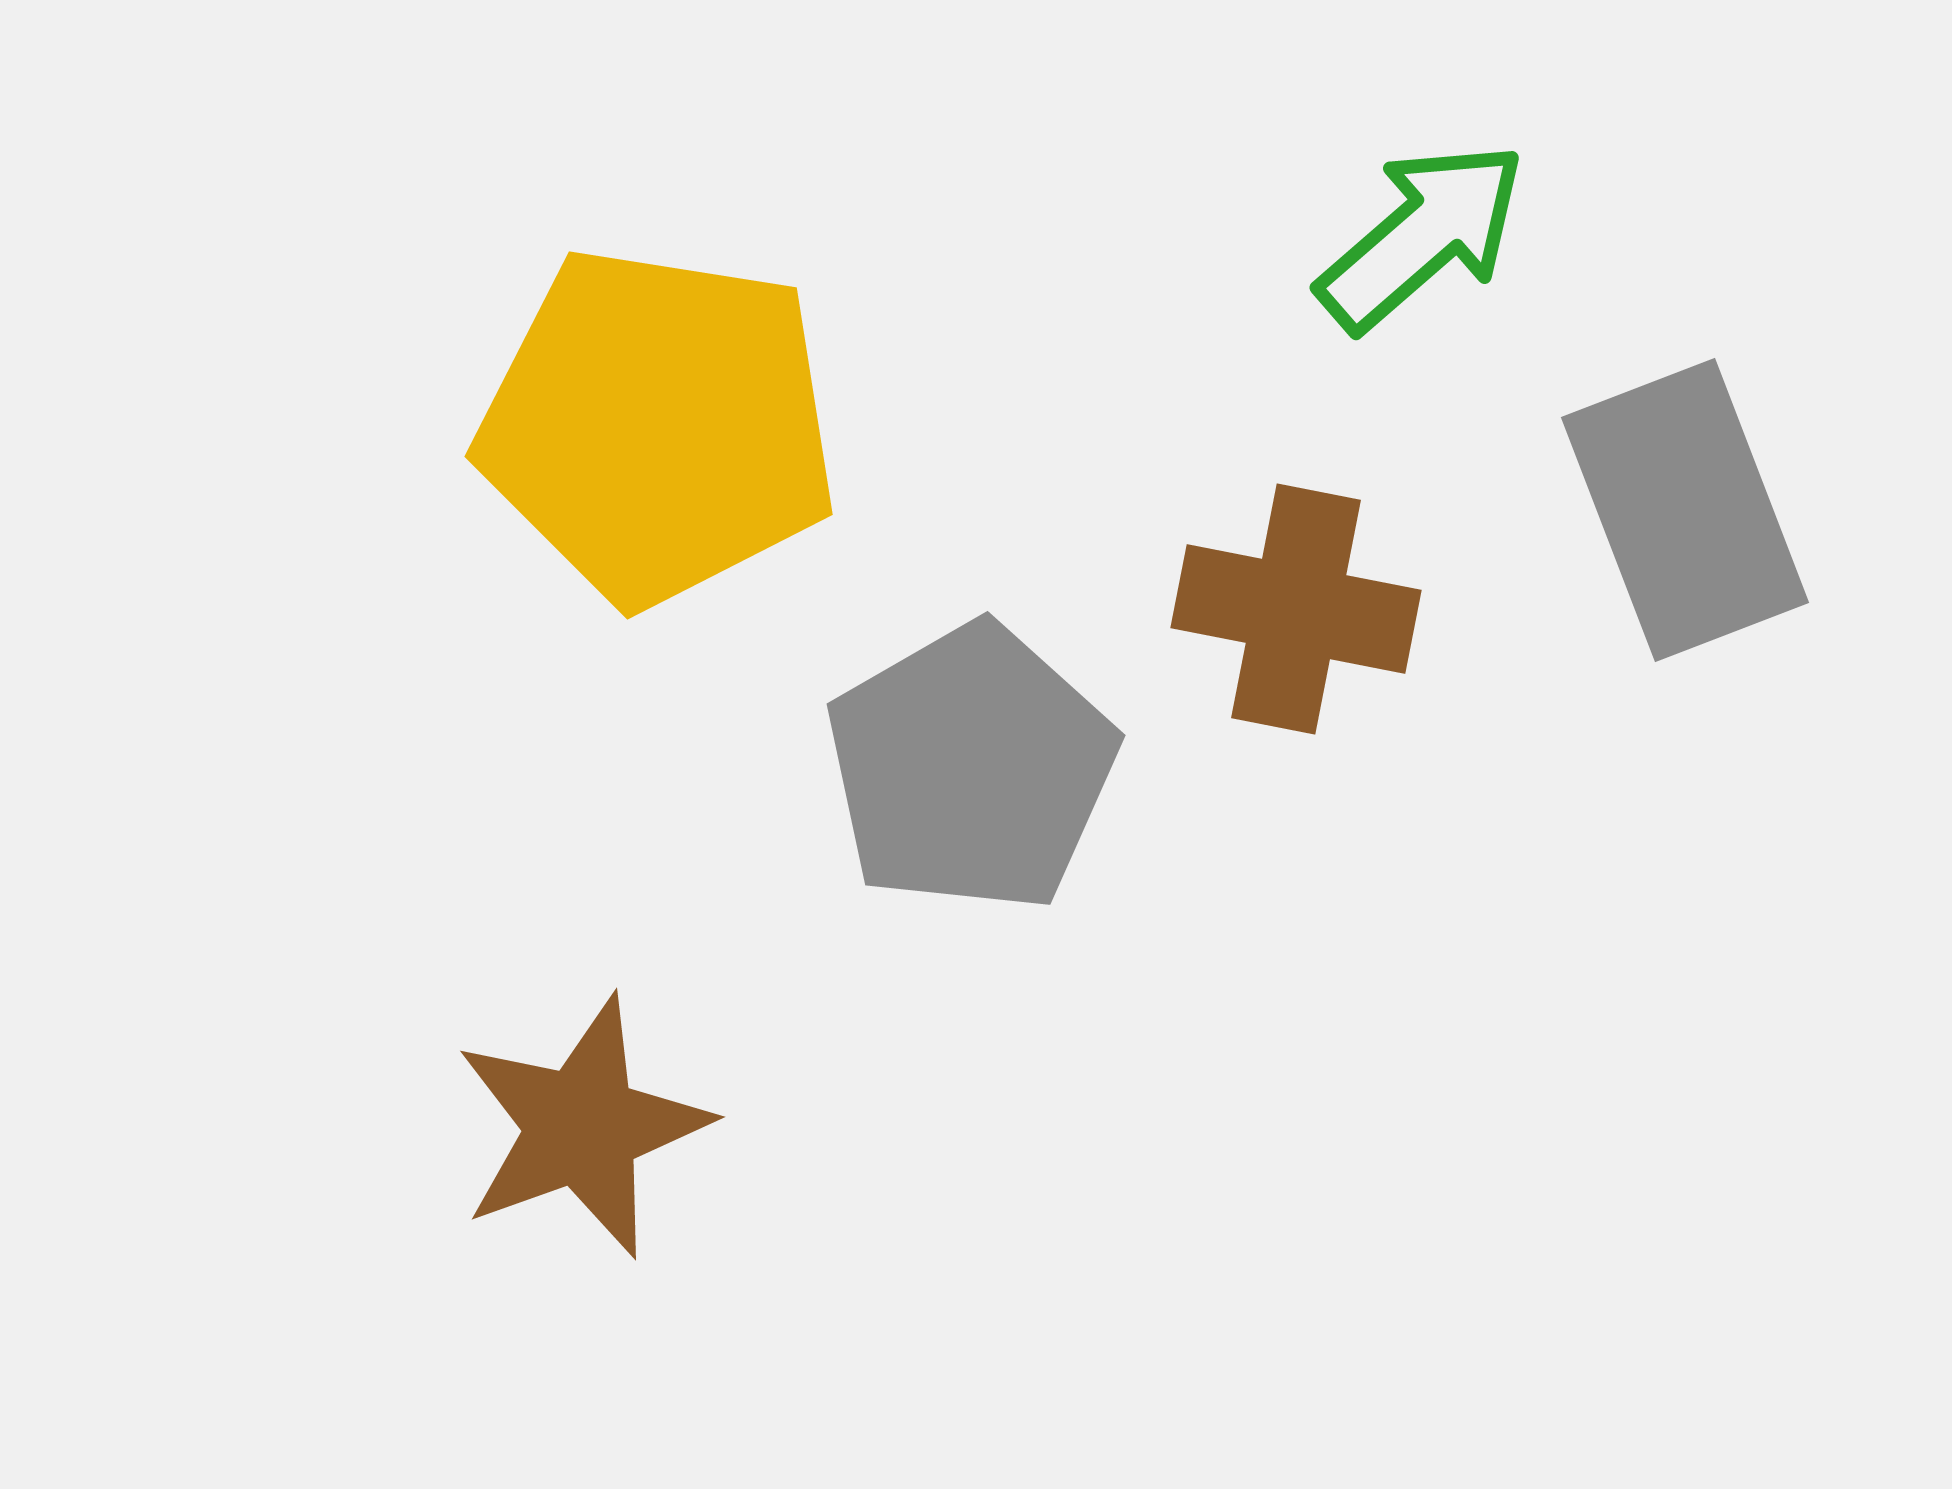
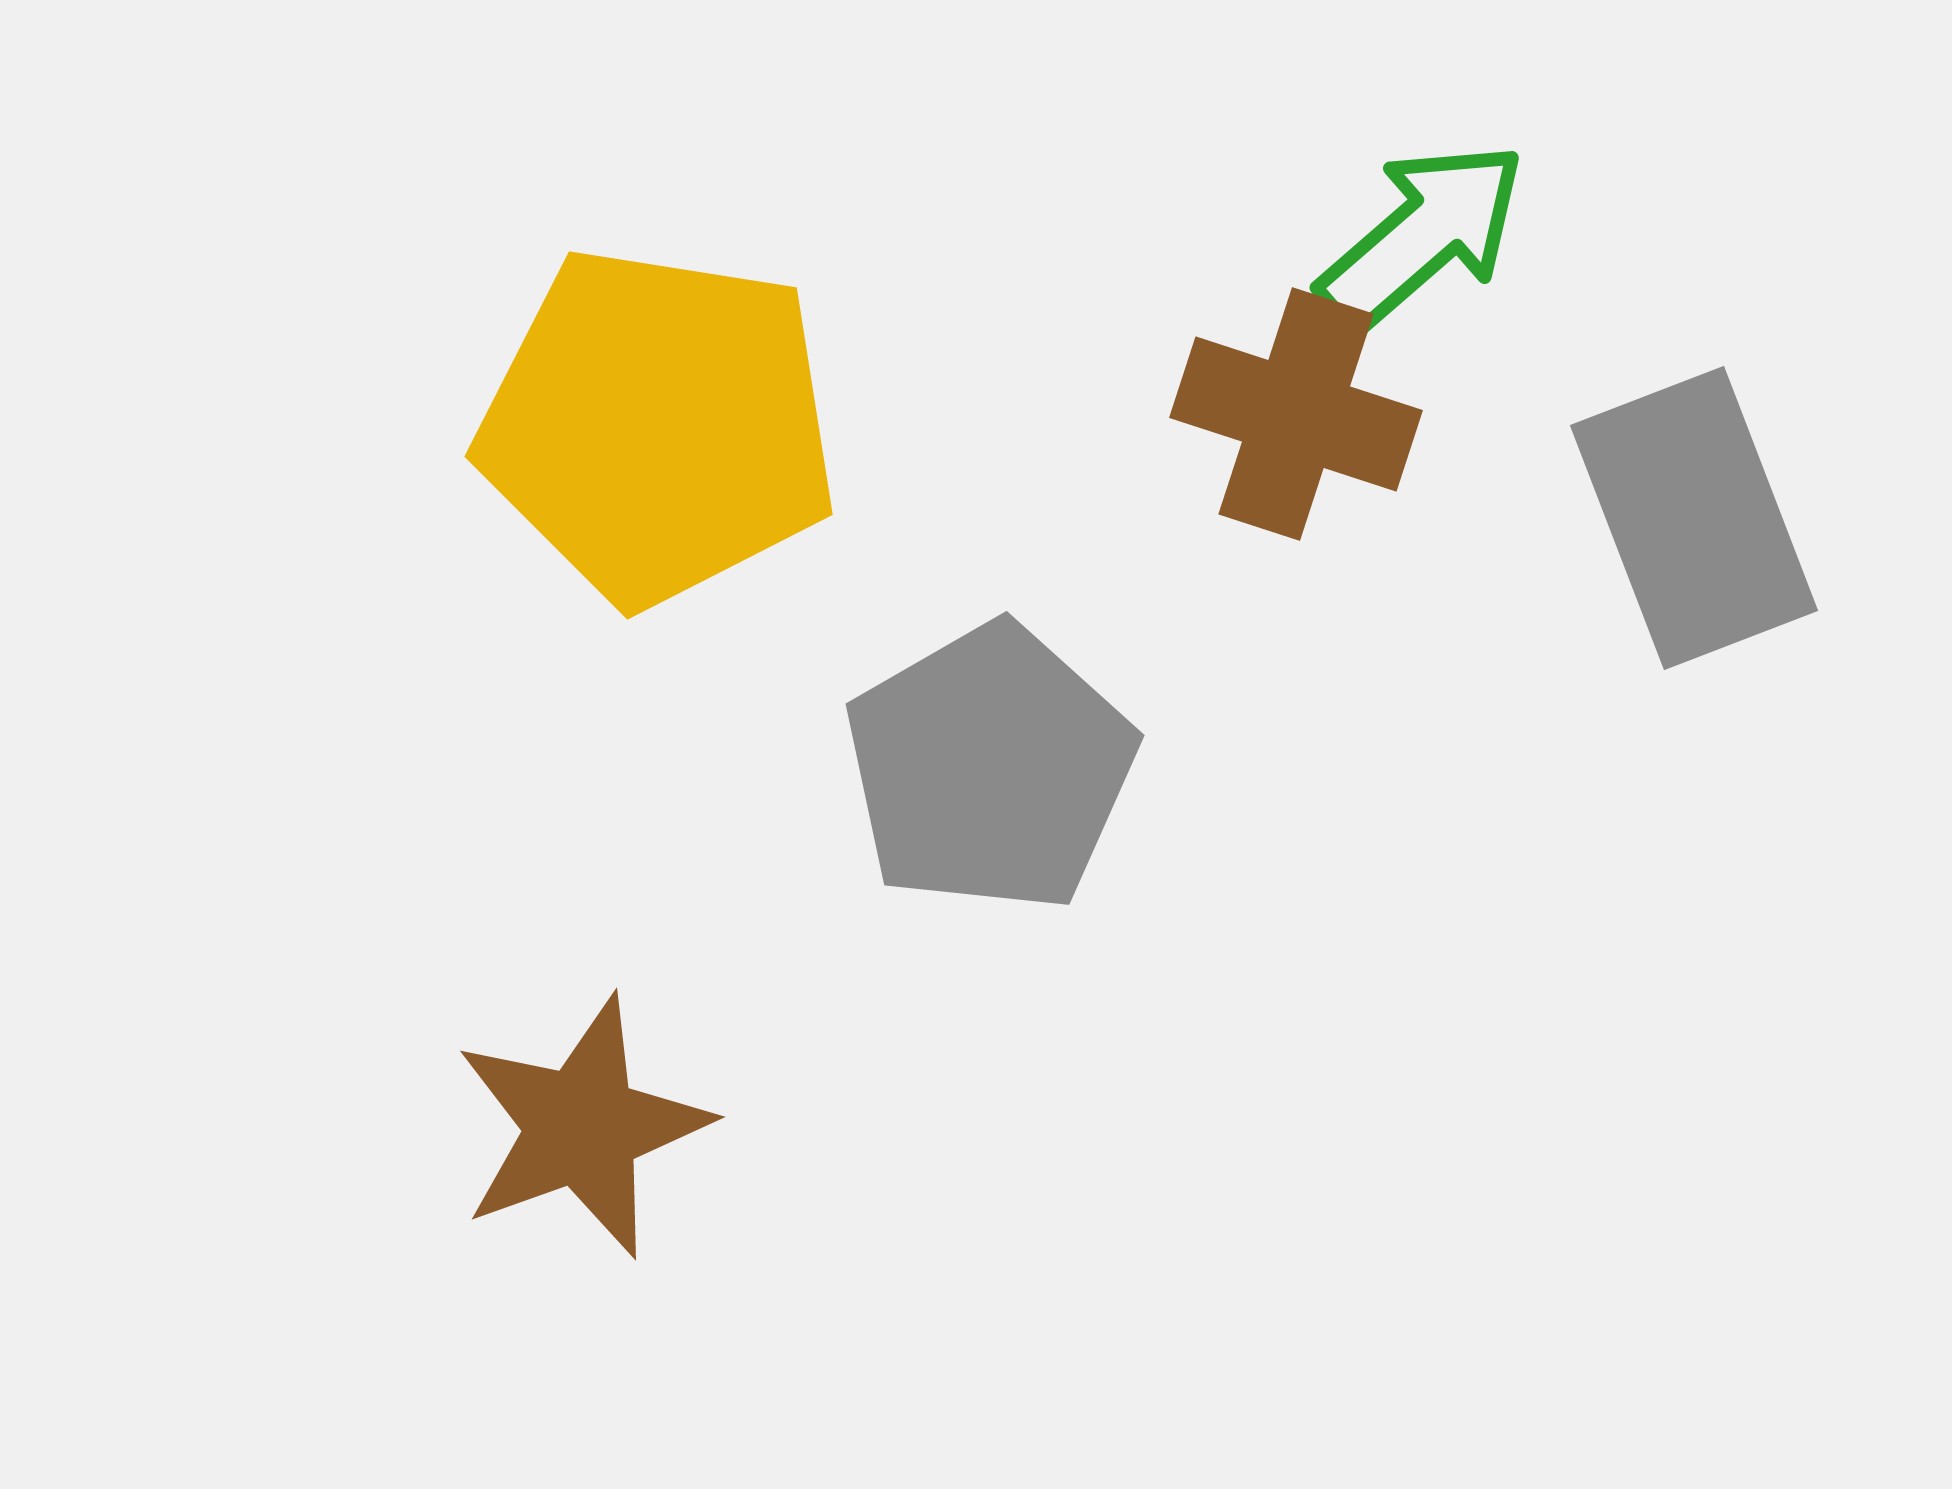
gray rectangle: moved 9 px right, 8 px down
brown cross: moved 195 px up; rotated 7 degrees clockwise
gray pentagon: moved 19 px right
